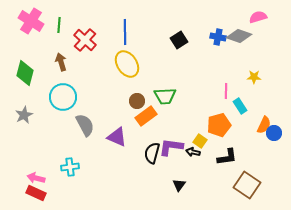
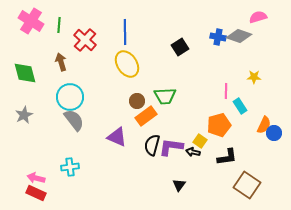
black square: moved 1 px right, 7 px down
green diamond: rotated 30 degrees counterclockwise
cyan circle: moved 7 px right
gray semicircle: moved 11 px left, 5 px up; rotated 10 degrees counterclockwise
black semicircle: moved 8 px up
